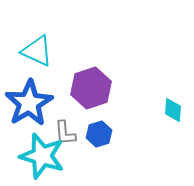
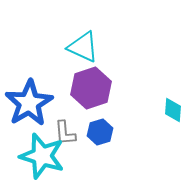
cyan triangle: moved 46 px right, 4 px up
blue hexagon: moved 1 px right, 2 px up
